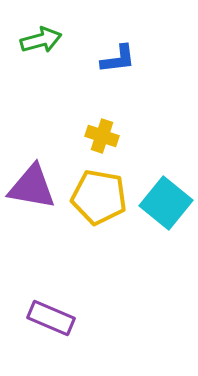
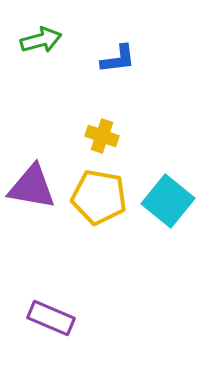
cyan square: moved 2 px right, 2 px up
